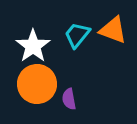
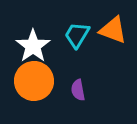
cyan trapezoid: rotated 8 degrees counterclockwise
orange circle: moved 3 px left, 3 px up
purple semicircle: moved 9 px right, 9 px up
